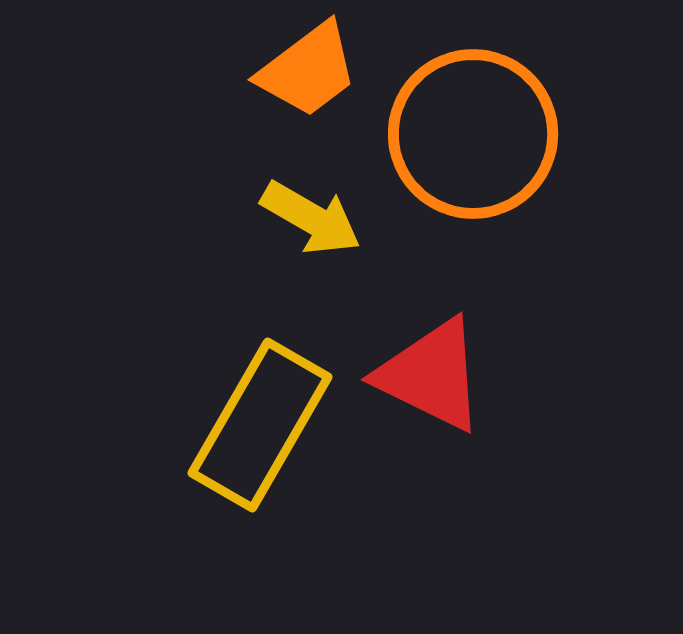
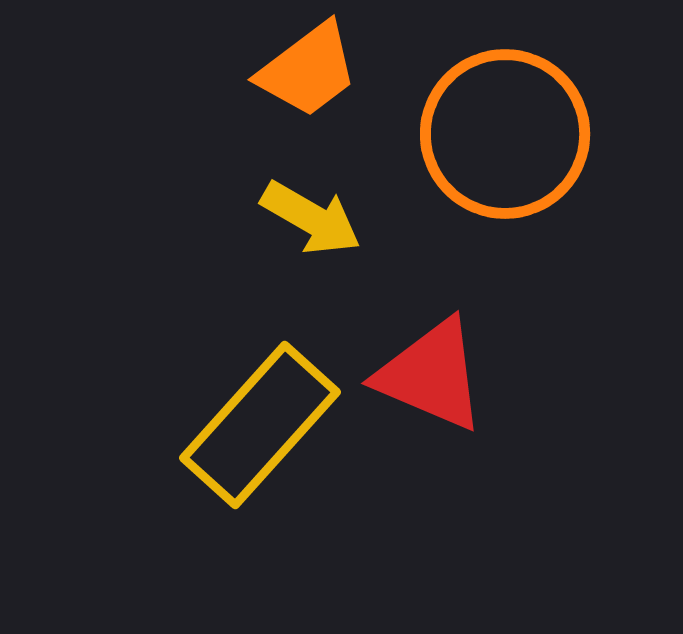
orange circle: moved 32 px right
red triangle: rotated 3 degrees counterclockwise
yellow rectangle: rotated 12 degrees clockwise
